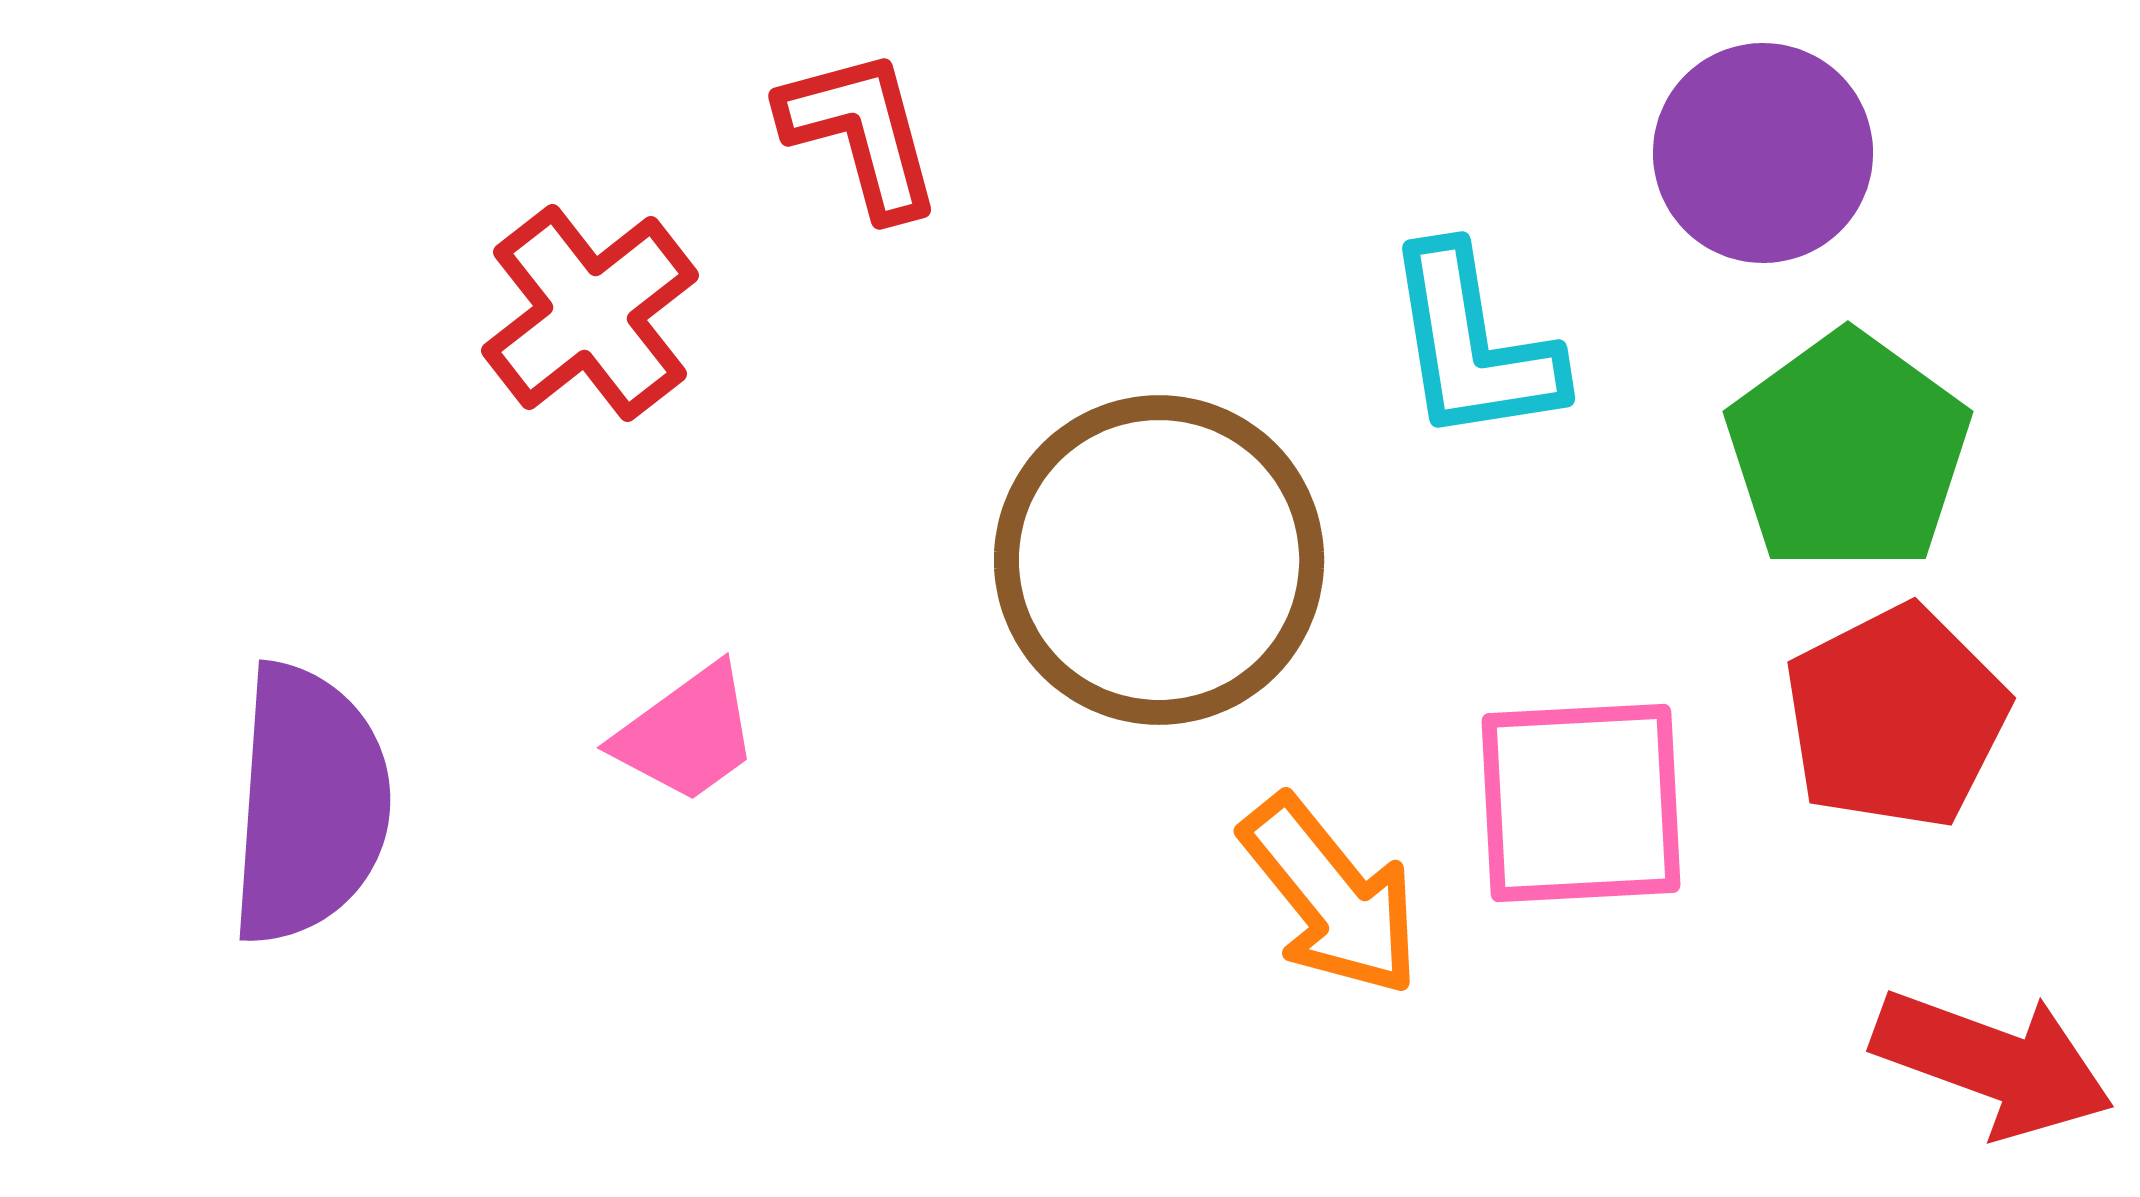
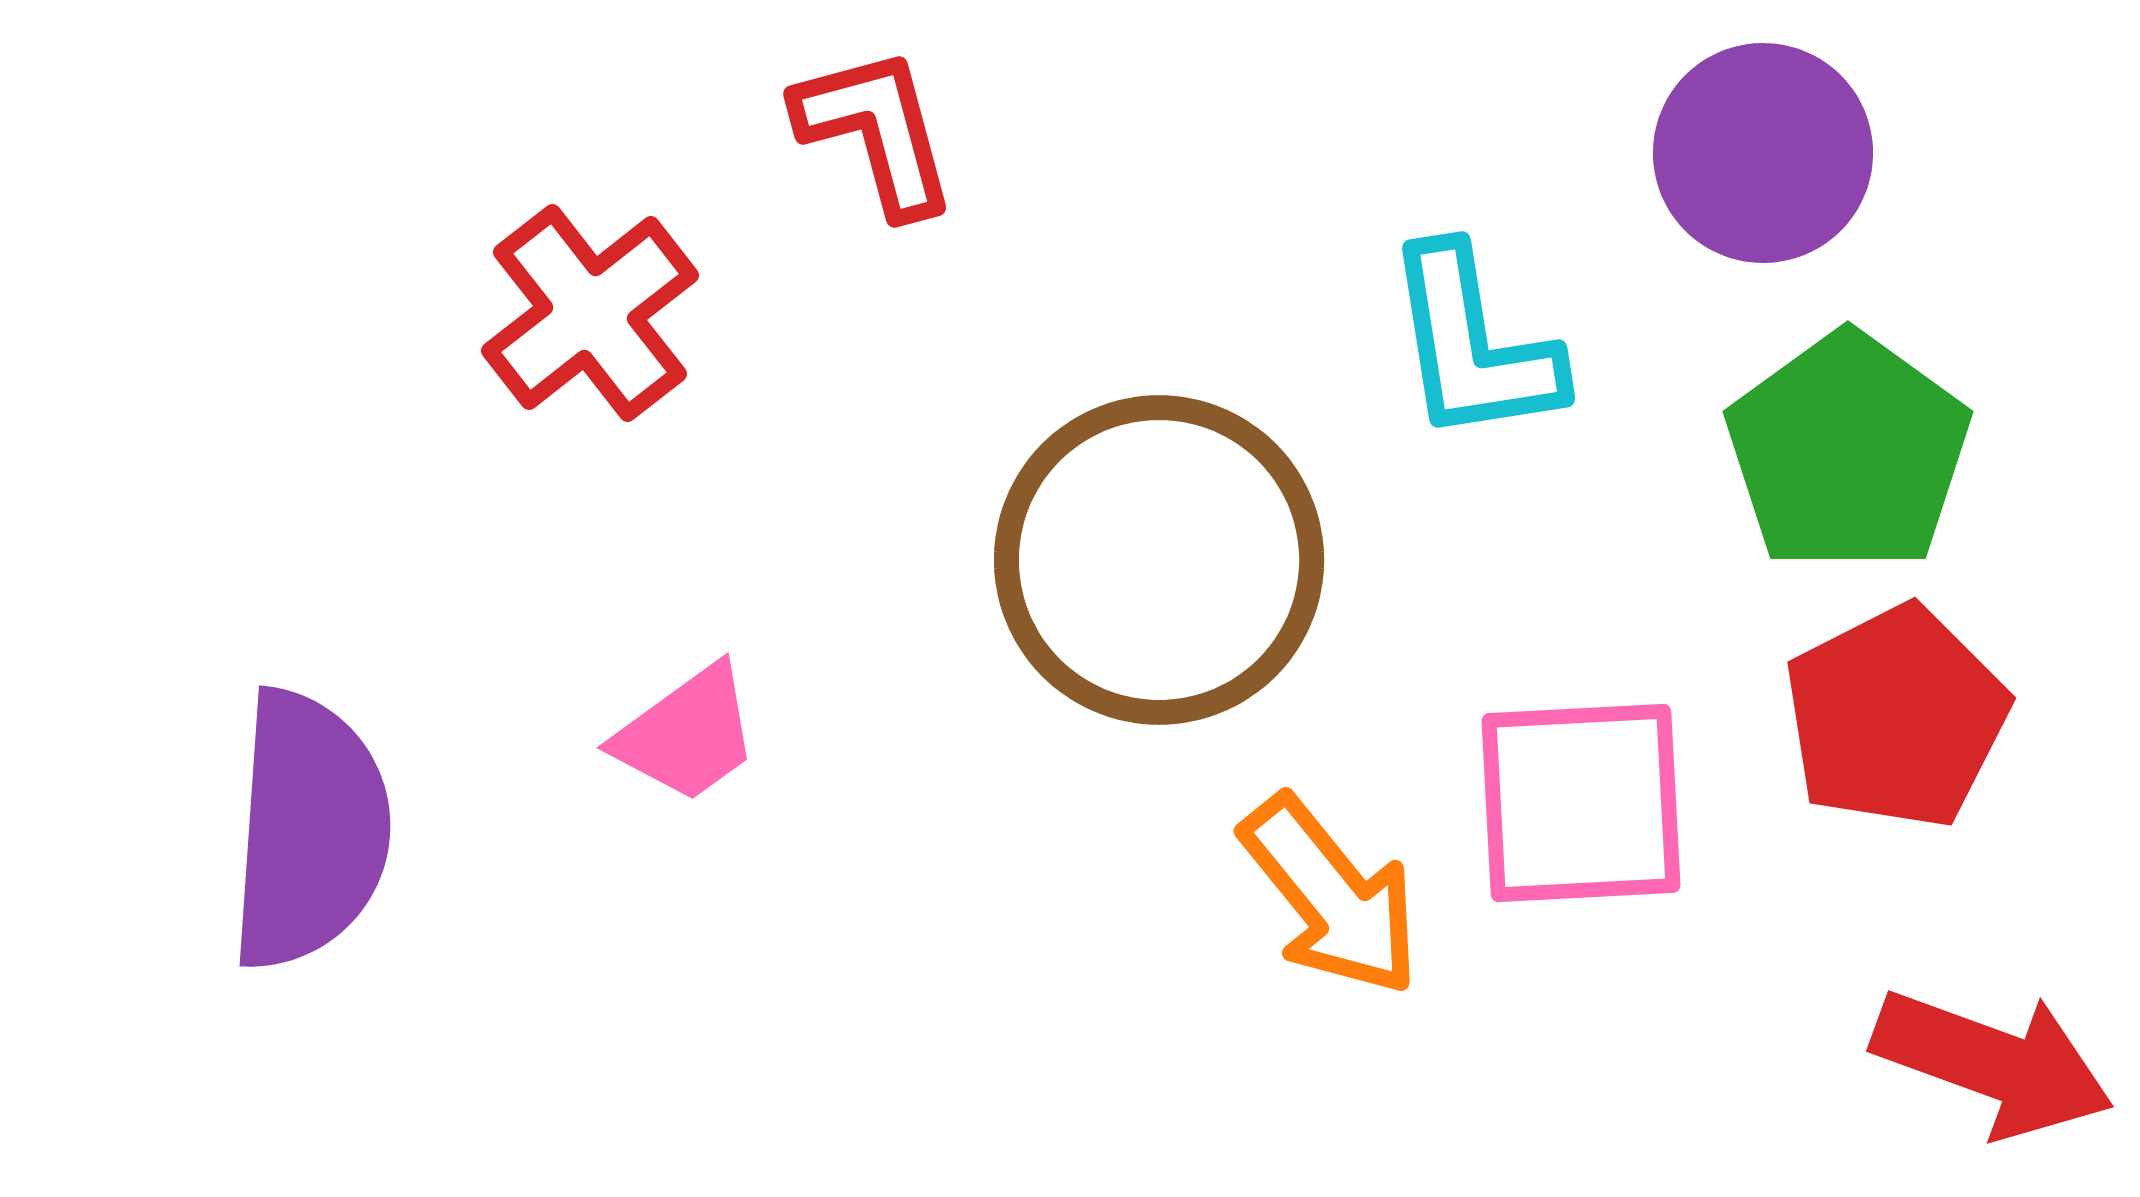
red L-shape: moved 15 px right, 2 px up
purple semicircle: moved 26 px down
